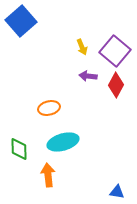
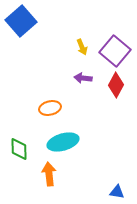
purple arrow: moved 5 px left, 2 px down
orange ellipse: moved 1 px right
orange arrow: moved 1 px right, 1 px up
